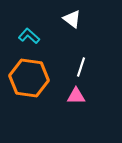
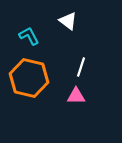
white triangle: moved 4 px left, 2 px down
cyan L-shape: rotated 20 degrees clockwise
orange hexagon: rotated 6 degrees clockwise
